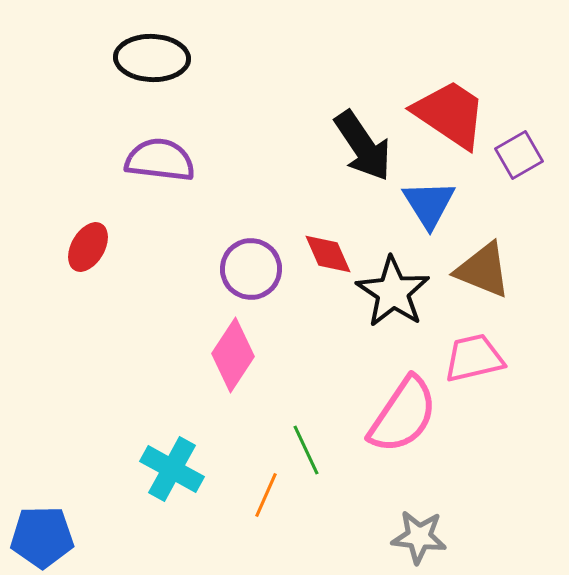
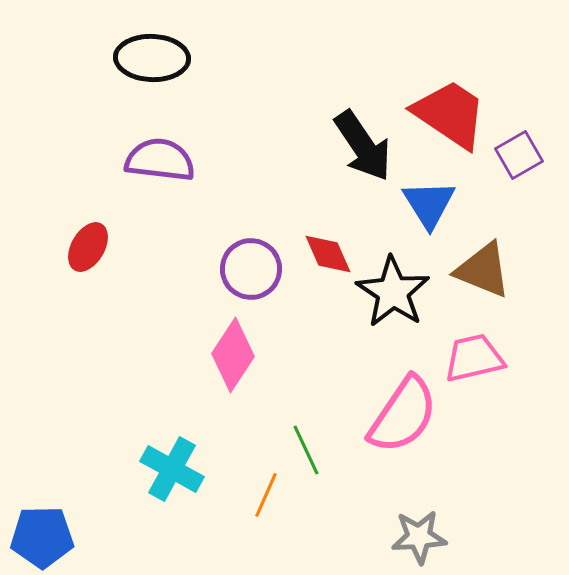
gray star: rotated 10 degrees counterclockwise
